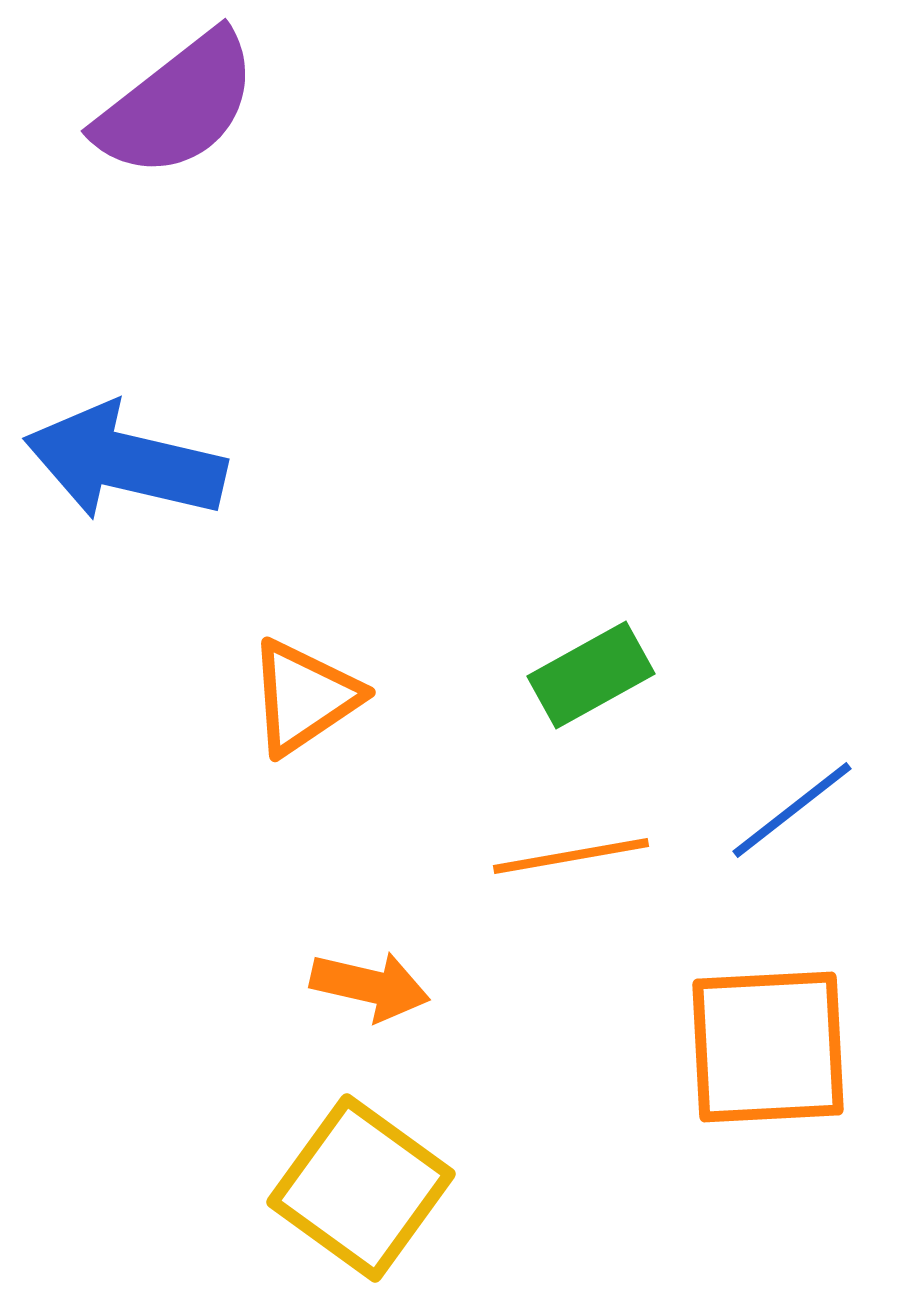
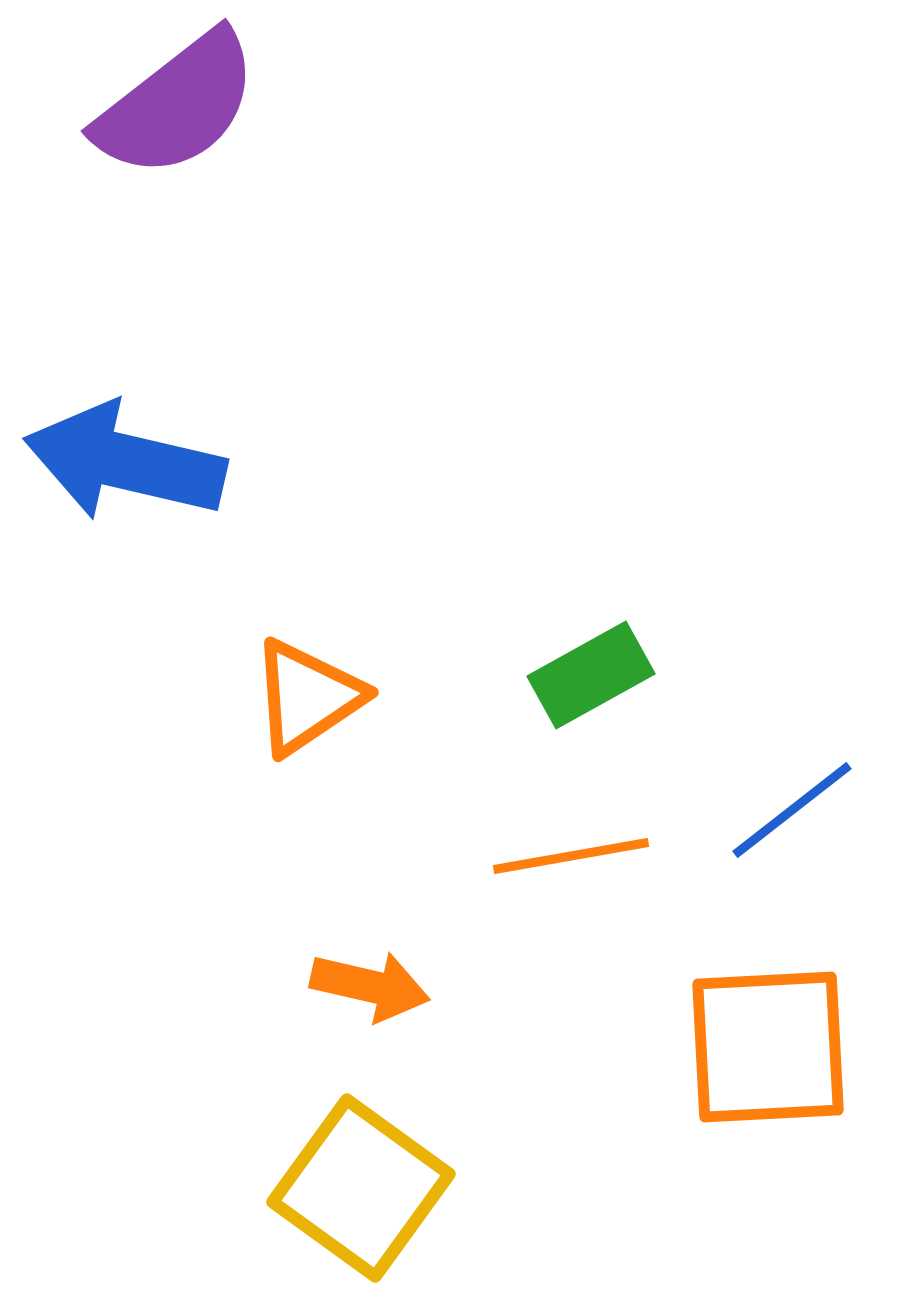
orange triangle: moved 3 px right
